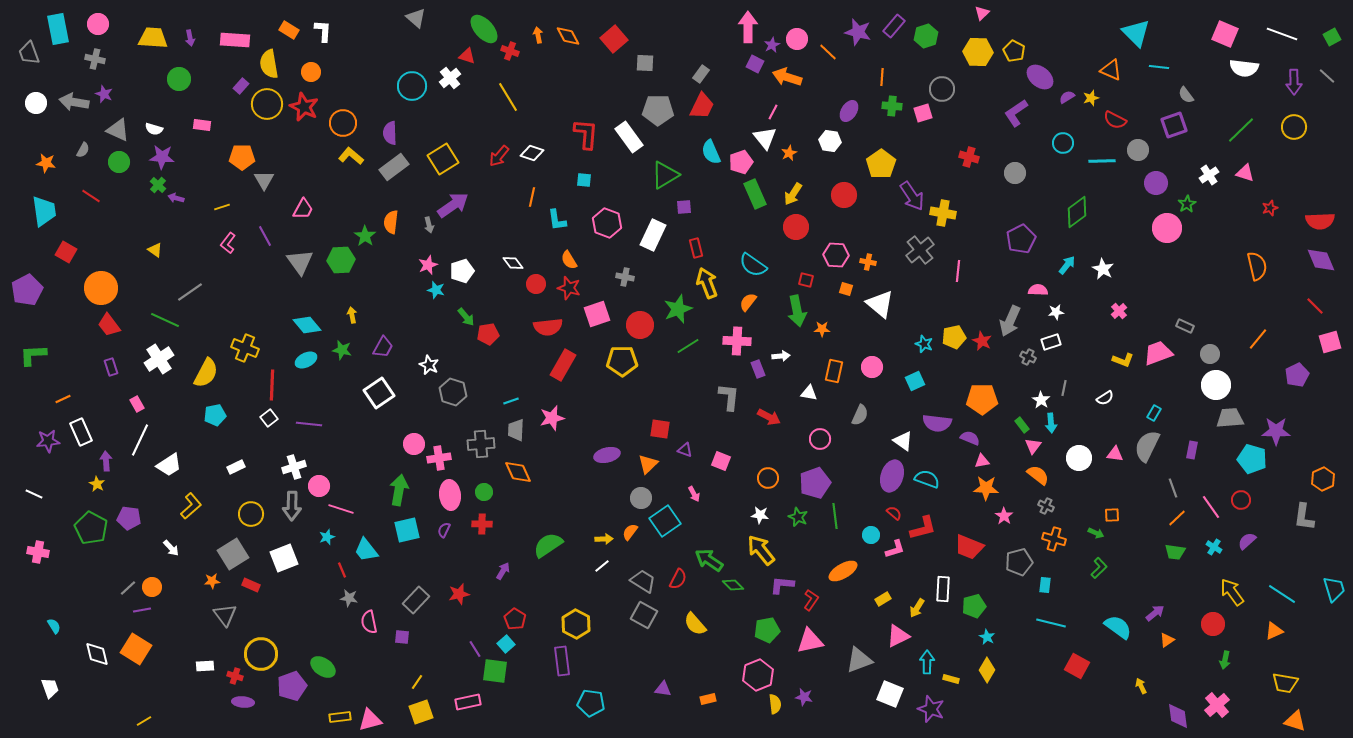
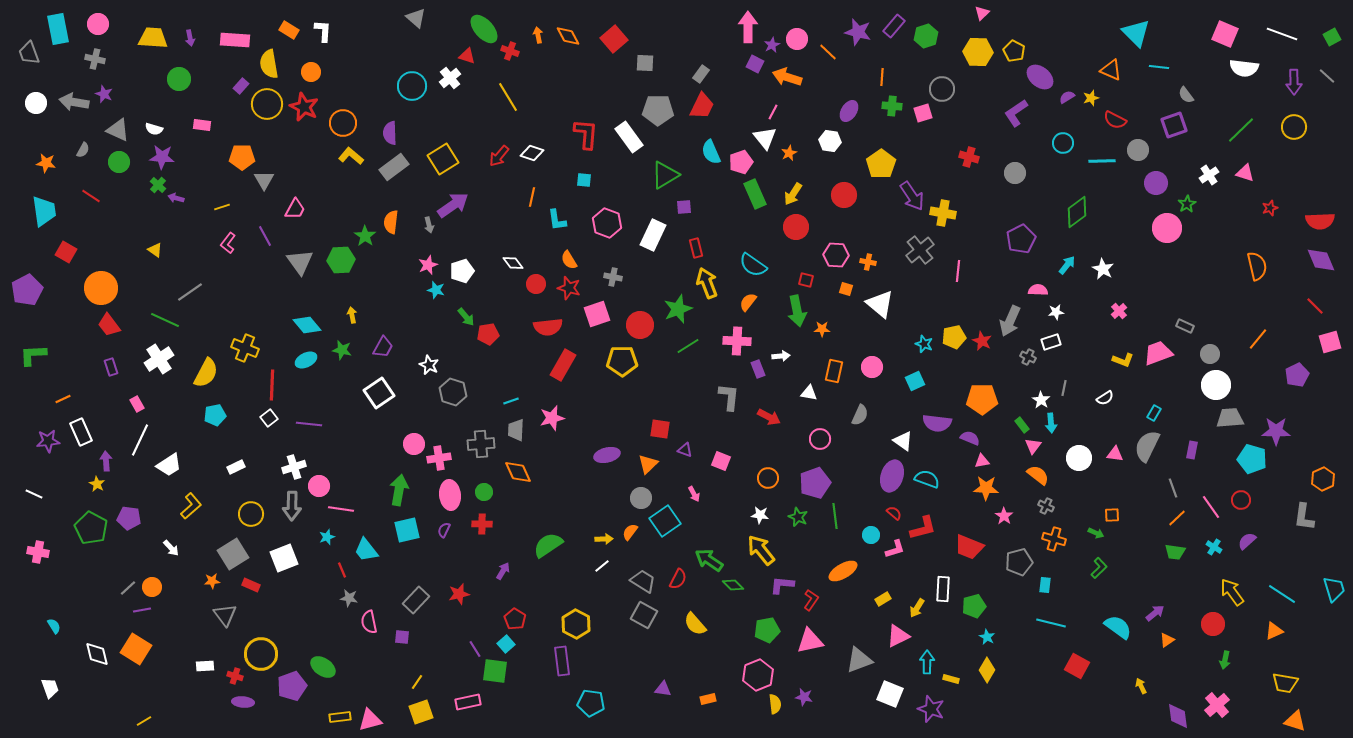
pink trapezoid at (303, 209): moved 8 px left
gray cross at (625, 277): moved 12 px left
pink line at (341, 509): rotated 10 degrees counterclockwise
